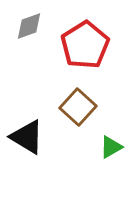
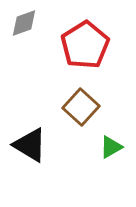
gray diamond: moved 5 px left, 3 px up
brown square: moved 3 px right
black triangle: moved 3 px right, 8 px down
